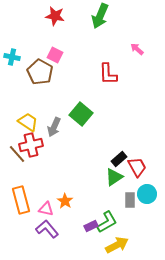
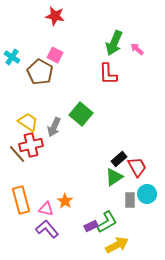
green arrow: moved 14 px right, 27 px down
cyan cross: rotated 21 degrees clockwise
